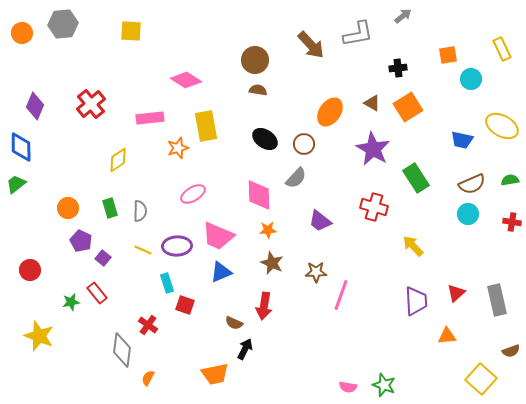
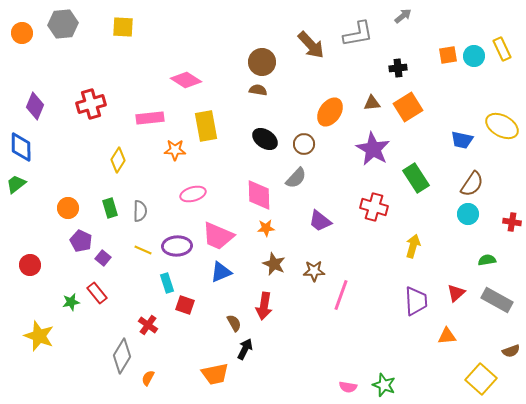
yellow square at (131, 31): moved 8 px left, 4 px up
brown circle at (255, 60): moved 7 px right, 2 px down
cyan circle at (471, 79): moved 3 px right, 23 px up
brown triangle at (372, 103): rotated 36 degrees counterclockwise
red cross at (91, 104): rotated 24 degrees clockwise
orange star at (178, 148): moved 3 px left, 2 px down; rotated 20 degrees clockwise
yellow diamond at (118, 160): rotated 25 degrees counterclockwise
green semicircle at (510, 180): moved 23 px left, 80 px down
brown semicircle at (472, 184): rotated 32 degrees counterclockwise
pink ellipse at (193, 194): rotated 15 degrees clockwise
orange star at (268, 230): moved 2 px left, 2 px up
yellow arrow at (413, 246): rotated 60 degrees clockwise
brown star at (272, 263): moved 2 px right, 1 px down
red circle at (30, 270): moved 5 px up
brown star at (316, 272): moved 2 px left, 1 px up
gray rectangle at (497, 300): rotated 48 degrees counterclockwise
brown semicircle at (234, 323): rotated 144 degrees counterclockwise
gray diamond at (122, 350): moved 6 px down; rotated 24 degrees clockwise
